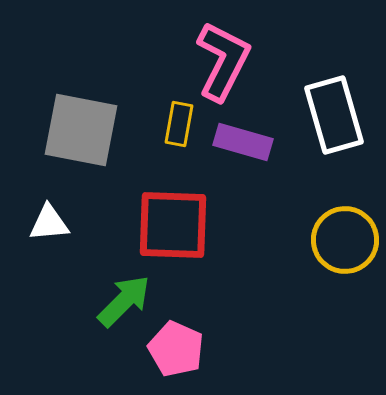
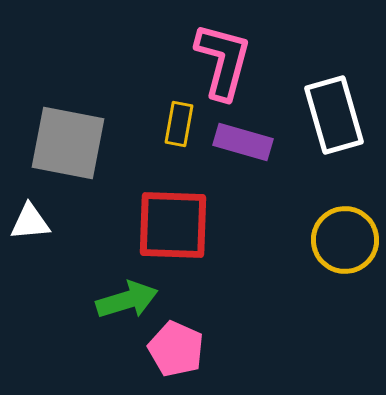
pink L-shape: rotated 12 degrees counterclockwise
gray square: moved 13 px left, 13 px down
white triangle: moved 19 px left, 1 px up
green arrow: moved 3 px right, 1 px up; rotated 28 degrees clockwise
